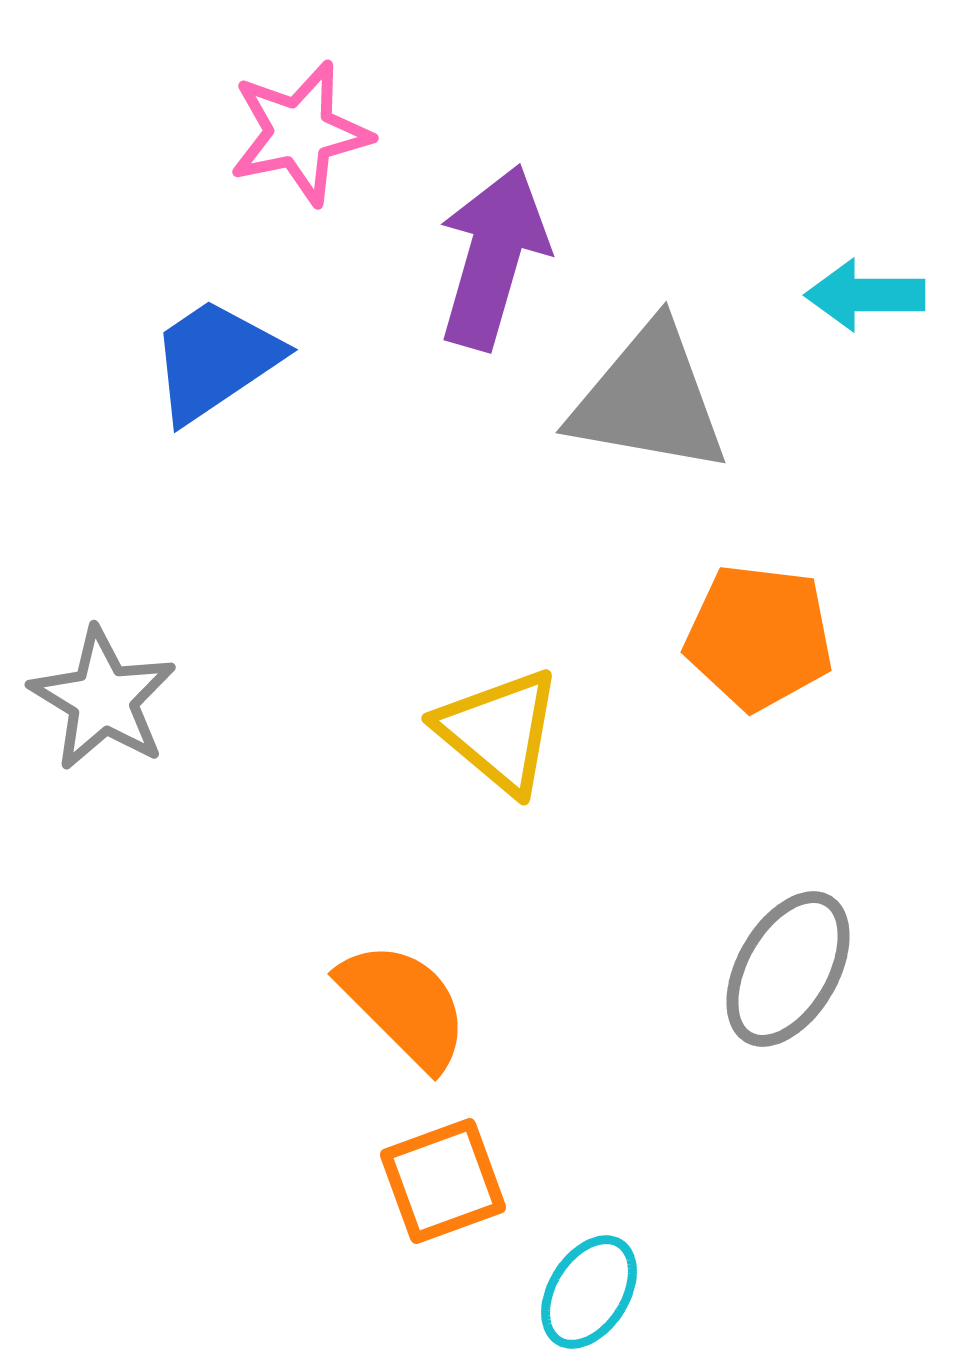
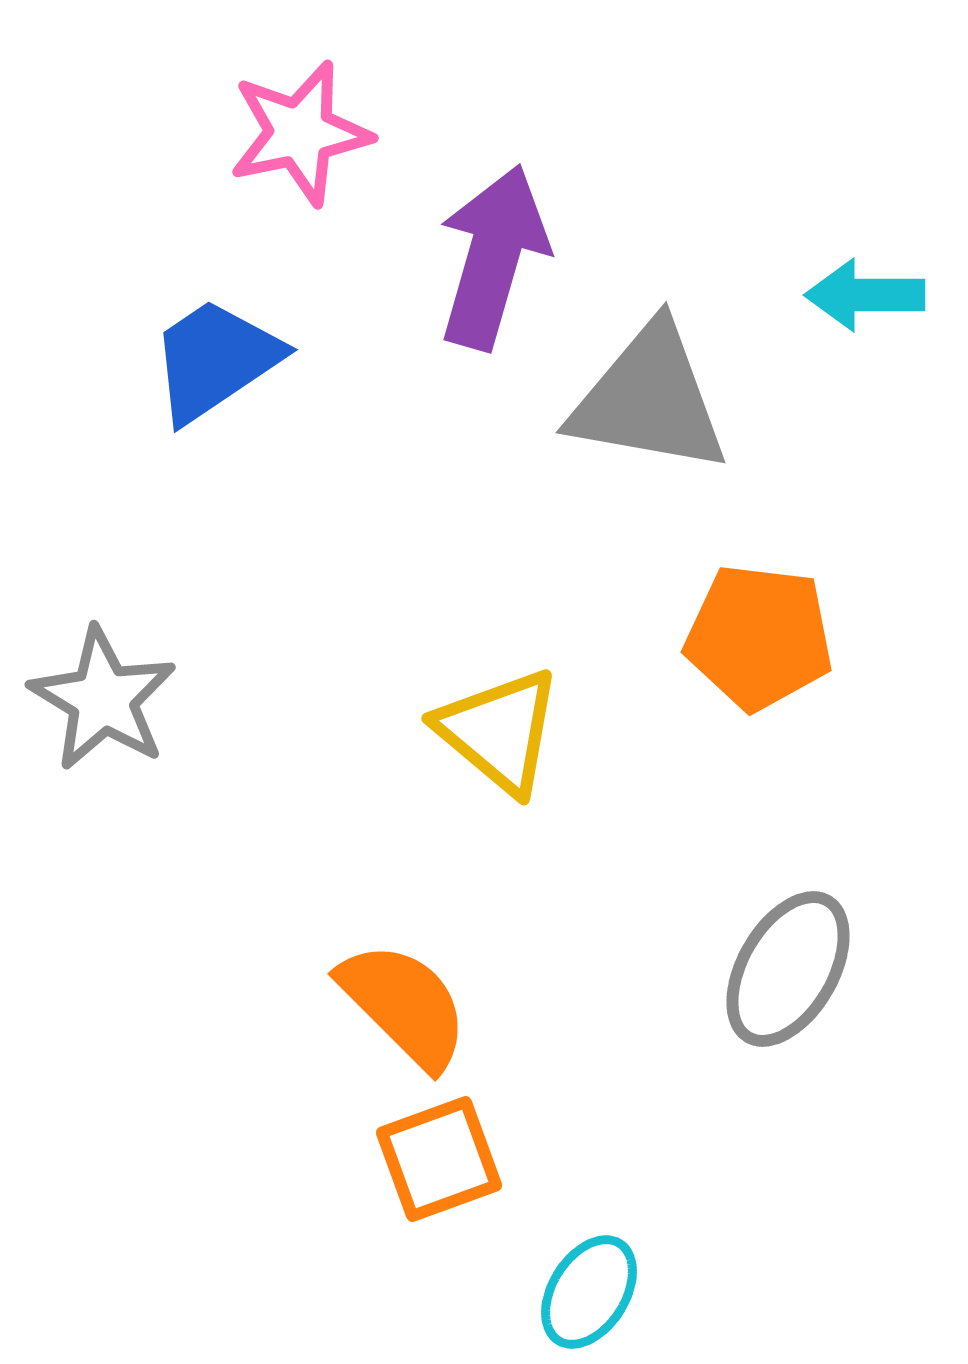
orange square: moved 4 px left, 22 px up
